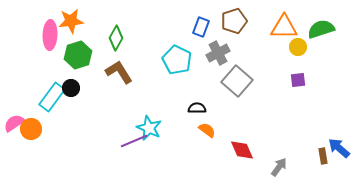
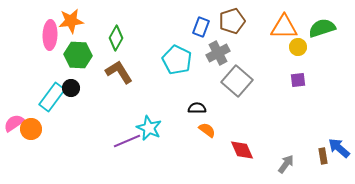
brown pentagon: moved 2 px left
green semicircle: moved 1 px right, 1 px up
green hexagon: rotated 20 degrees clockwise
purple line: moved 7 px left
gray arrow: moved 7 px right, 3 px up
